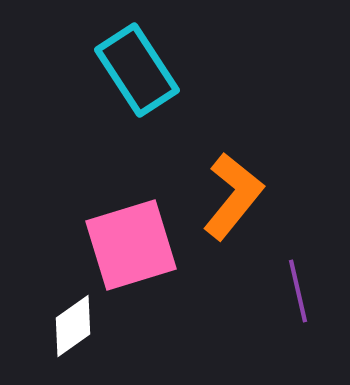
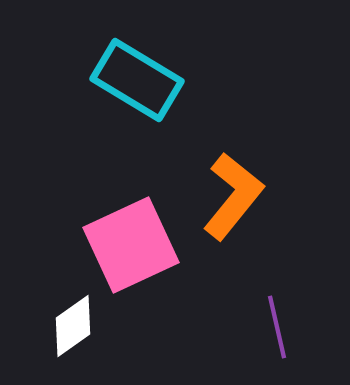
cyan rectangle: moved 10 px down; rotated 26 degrees counterclockwise
pink square: rotated 8 degrees counterclockwise
purple line: moved 21 px left, 36 px down
